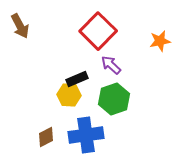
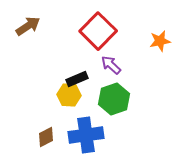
brown arrow: moved 8 px right; rotated 95 degrees counterclockwise
